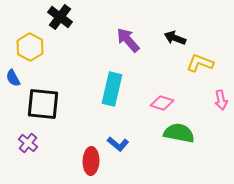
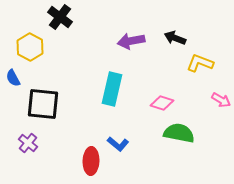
purple arrow: moved 3 px right, 1 px down; rotated 60 degrees counterclockwise
pink arrow: rotated 48 degrees counterclockwise
